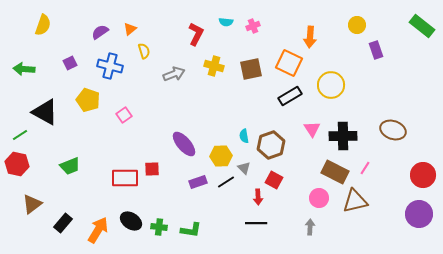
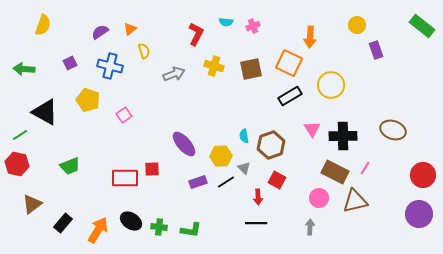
red square at (274, 180): moved 3 px right
